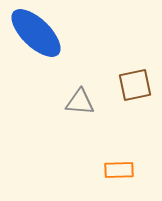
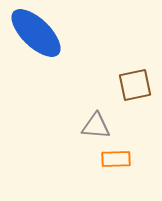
gray triangle: moved 16 px right, 24 px down
orange rectangle: moved 3 px left, 11 px up
